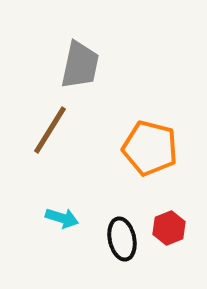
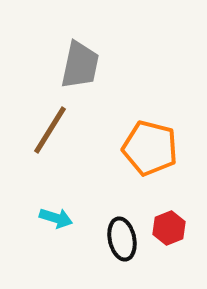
cyan arrow: moved 6 px left
